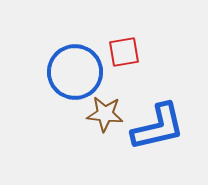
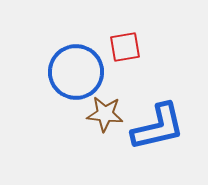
red square: moved 1 px right, 5 px up
blue circle: moved 1 px right
